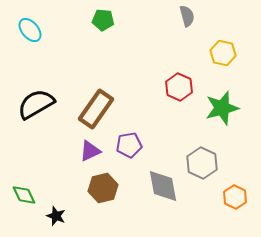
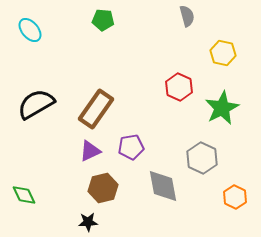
green star: rotated 12 degrees counterclockwise
purple pentagon: moved 2 px right, 2 px down
gray hexagon: moved 5 px up
black star: moved 32 px right, 6 px down; rotated 24 degrees counterclockwise
